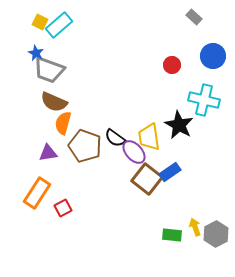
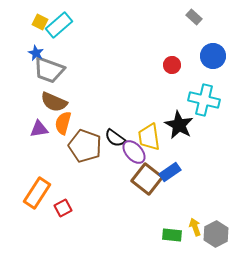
purple triangle: moved 9 px left, 24 px up
